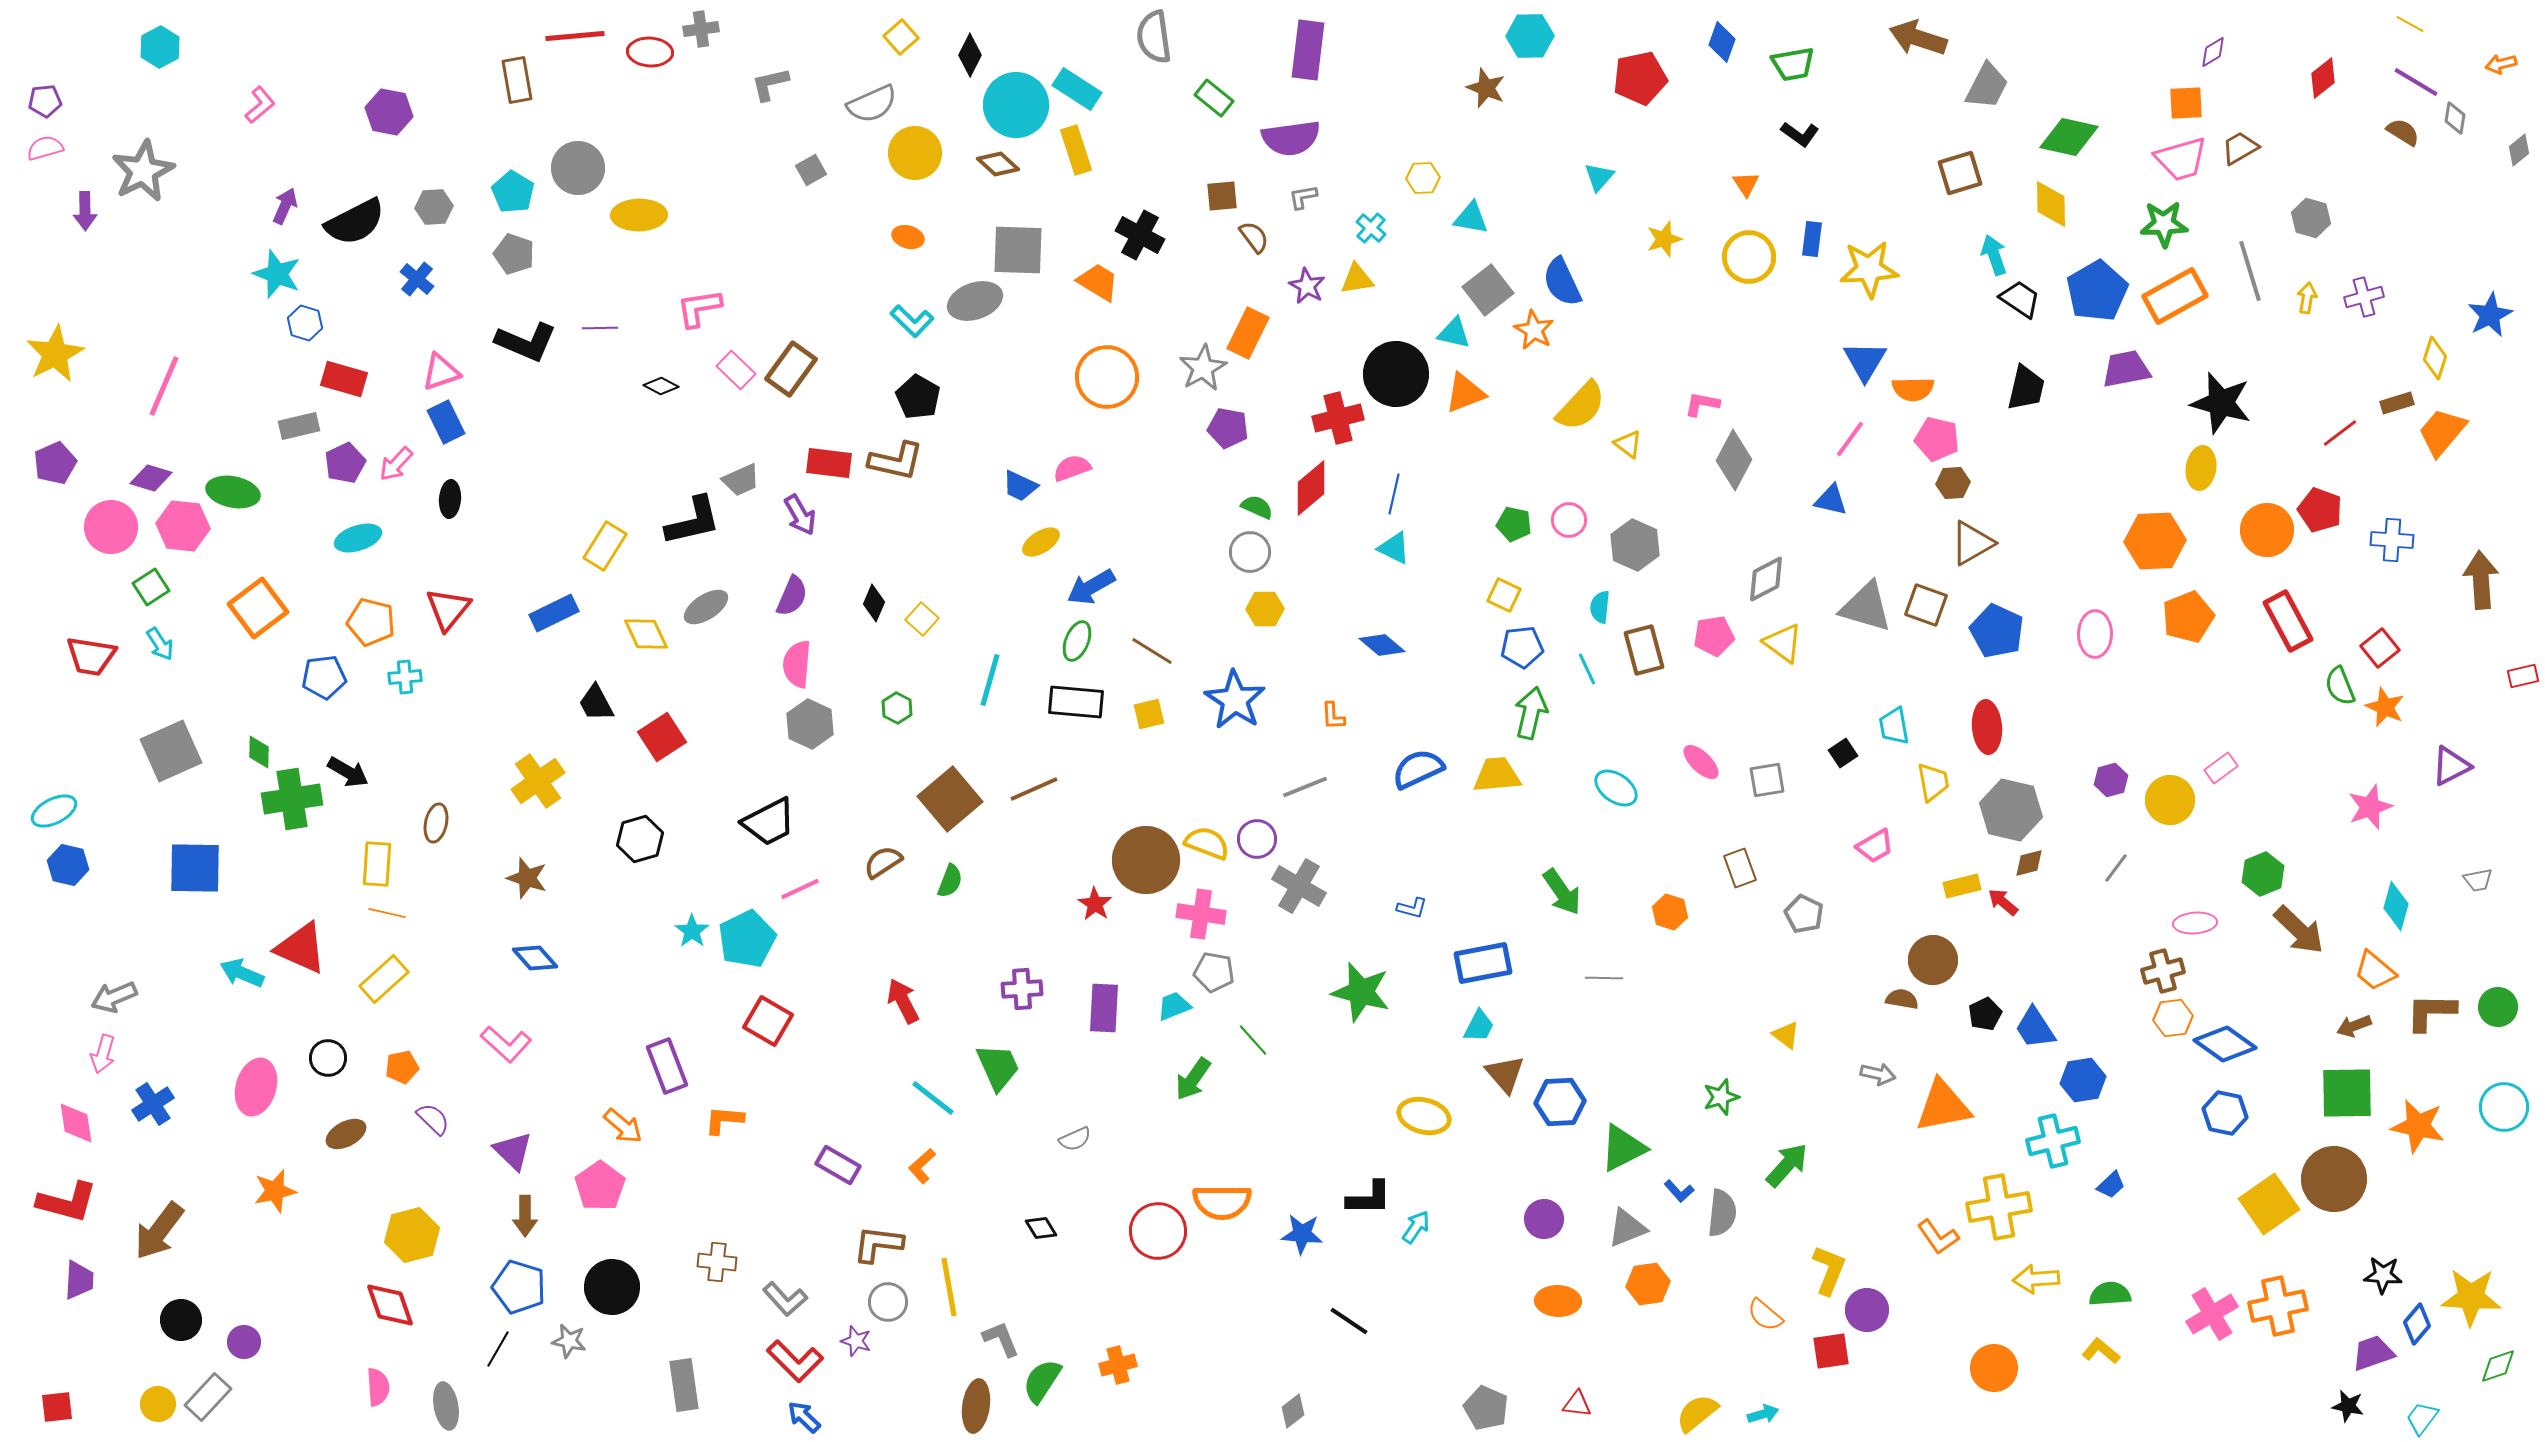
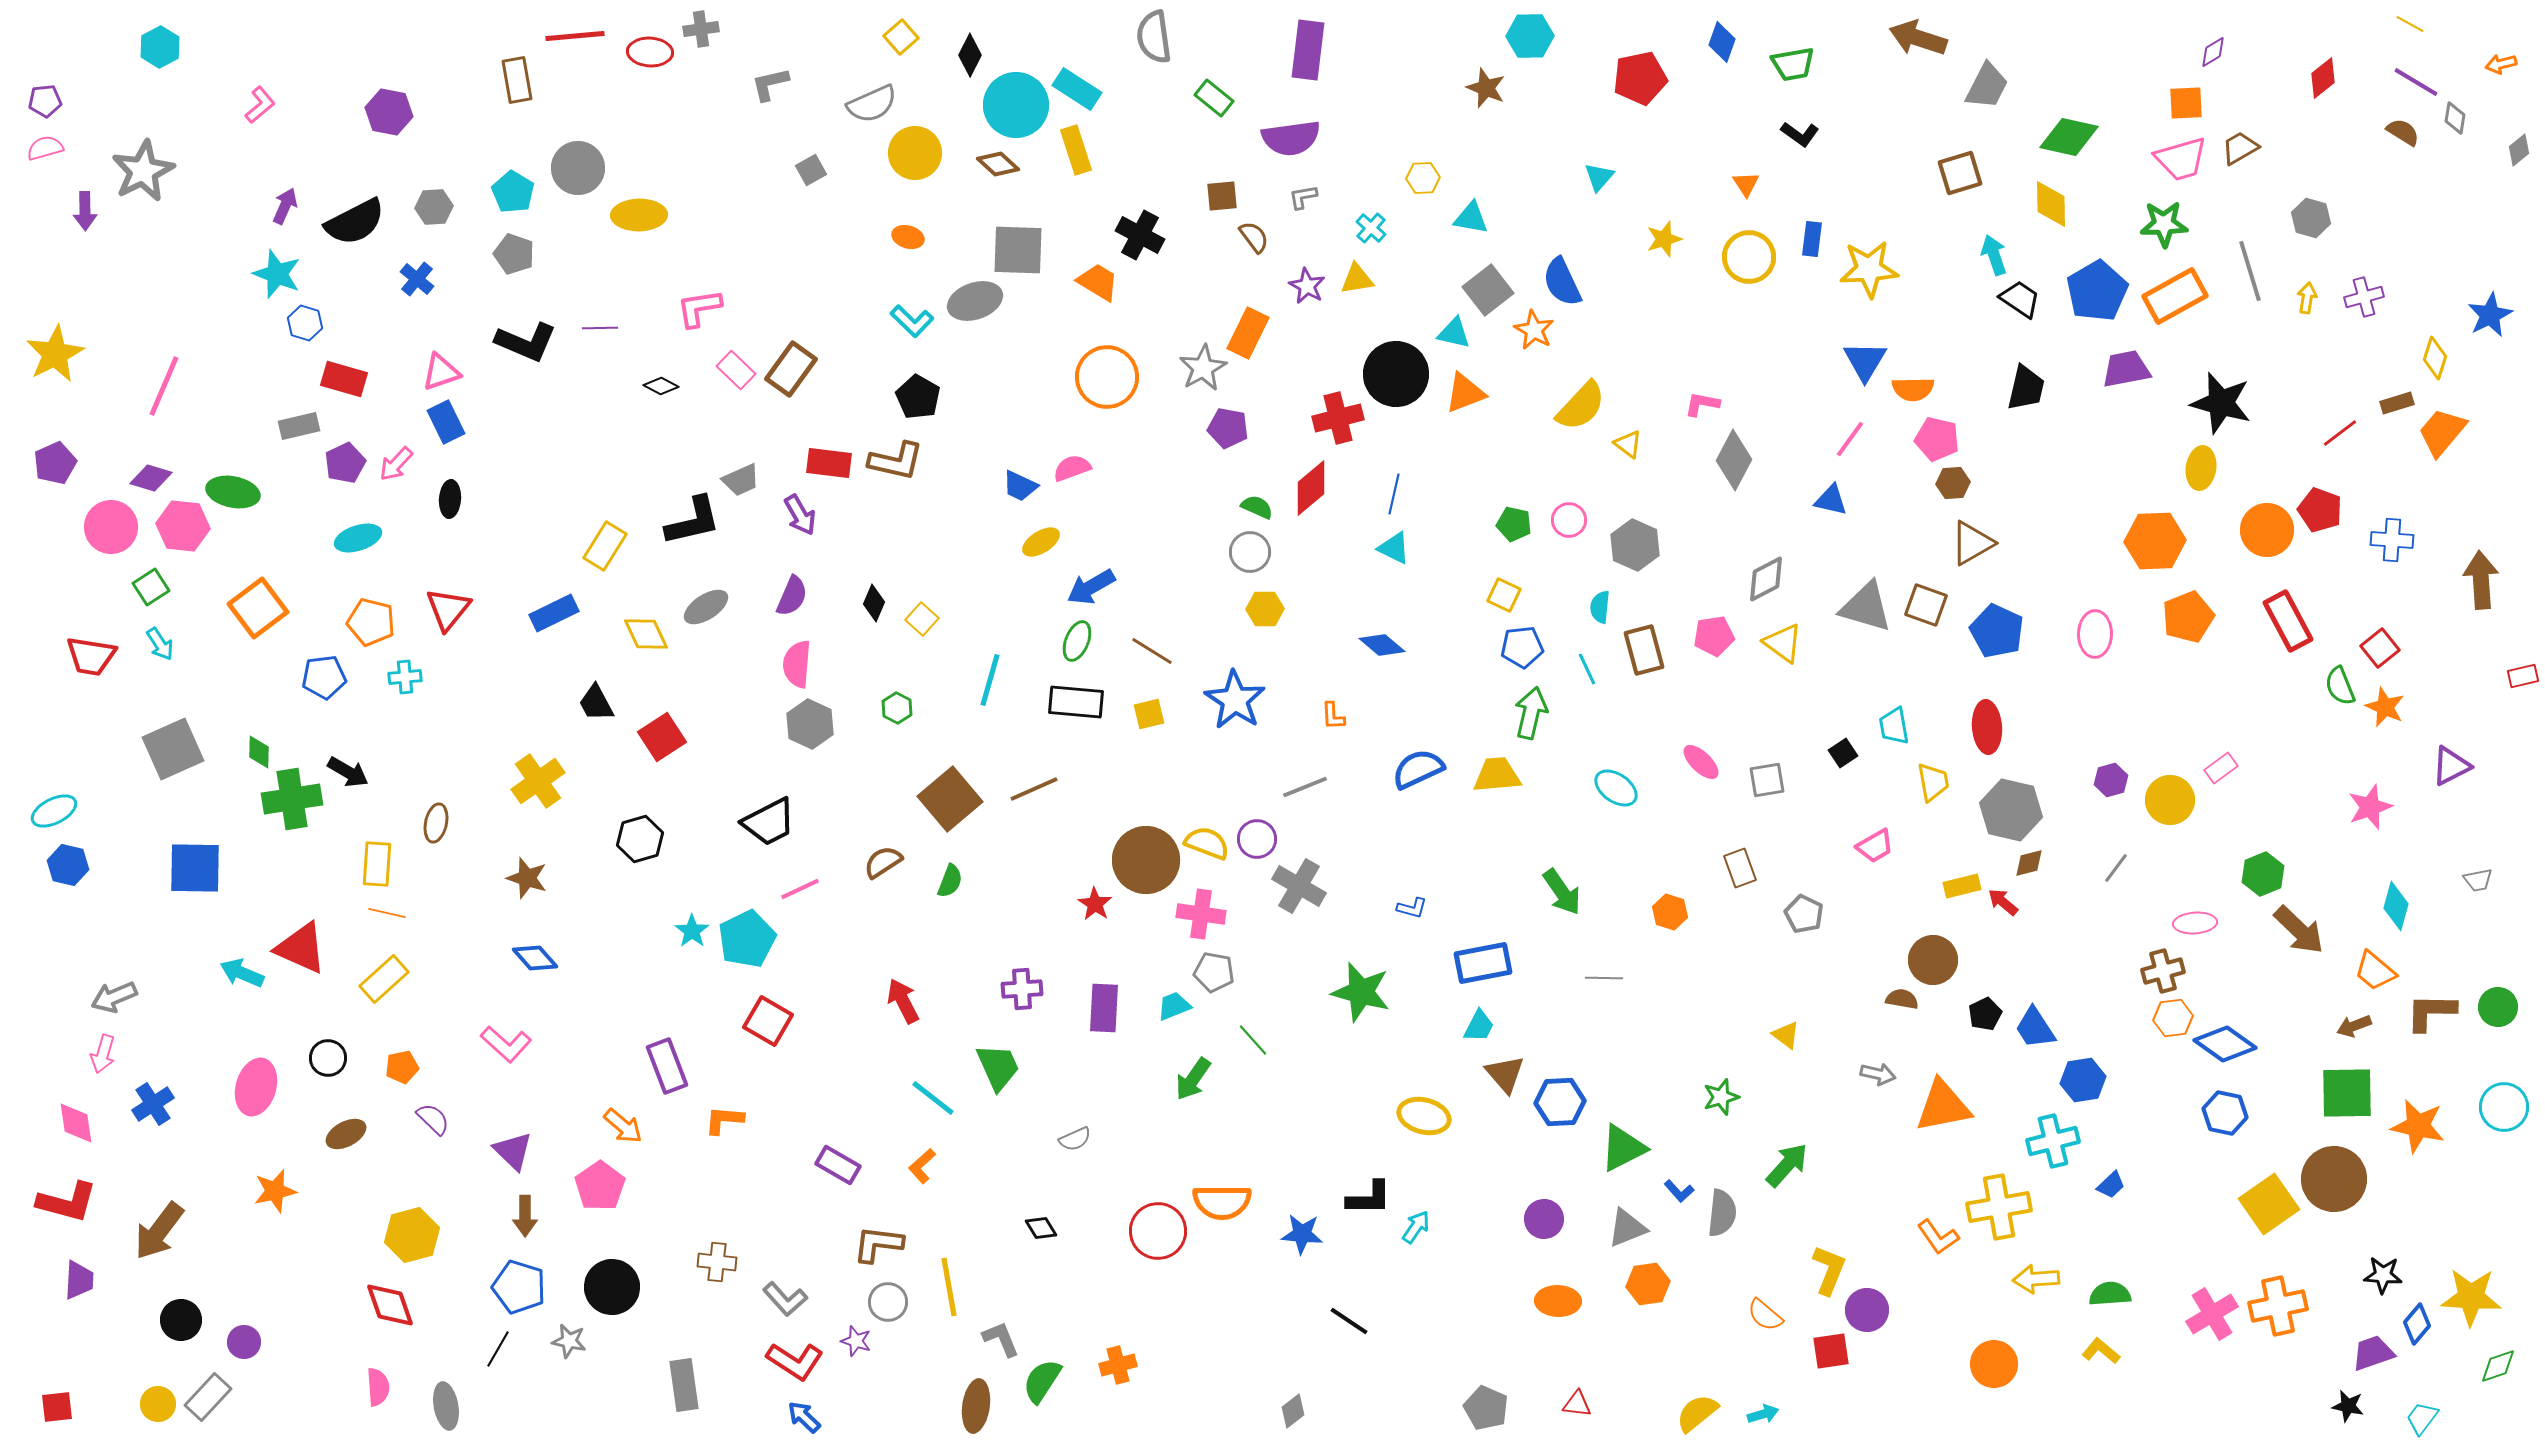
gray square at (171, 751): moved 2 px right, 2 px up
red L-shape at (795, 1361): rotated 12 degrees counterclockwise
orange circle at (1994, 1368): moved 4 px up
